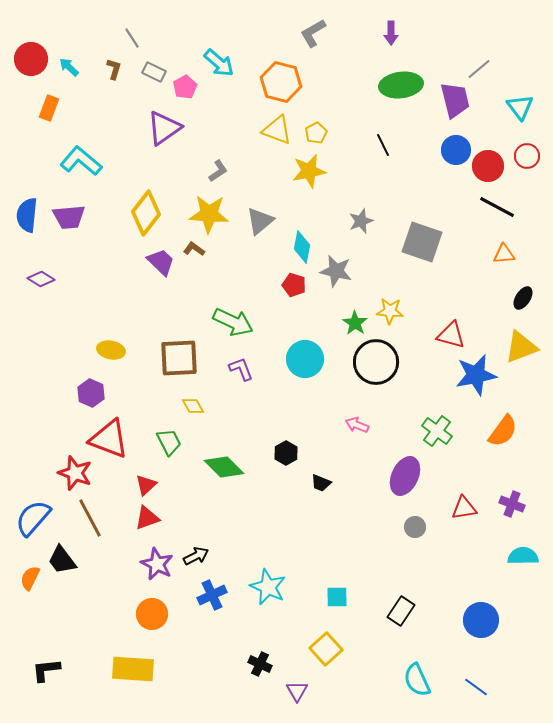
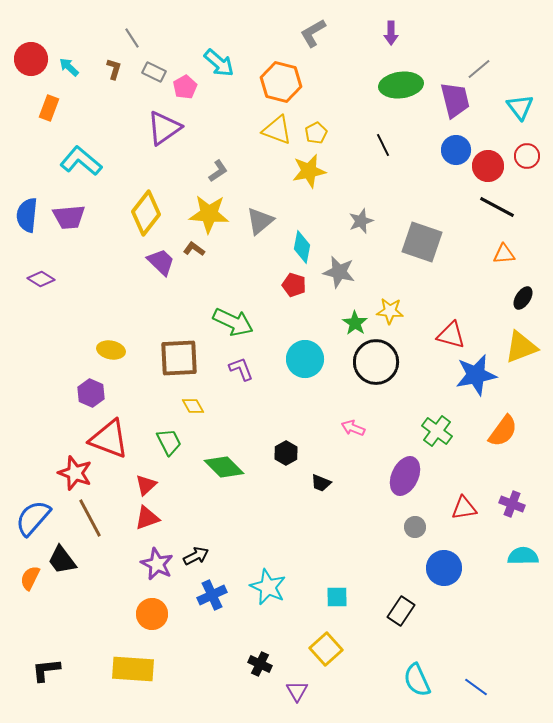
gray star at (336, 271): moved 3 px right, 1 px down
pink arrow at (357, 425): moved 4 px left, 3 px down
blue circle at (481, 620): moved 37 px left, 52 px up
